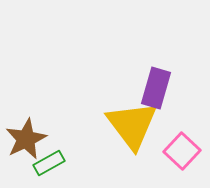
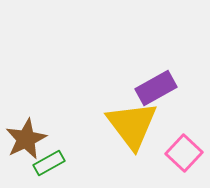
purple rectangle: rotated 45 degrees clockwise
pink square: moved 2 px right, 2 px down
